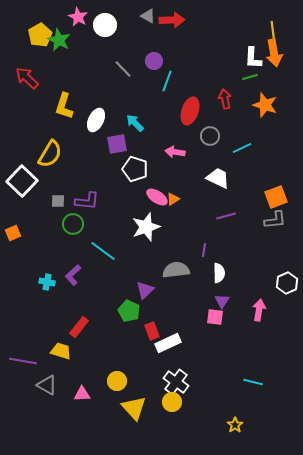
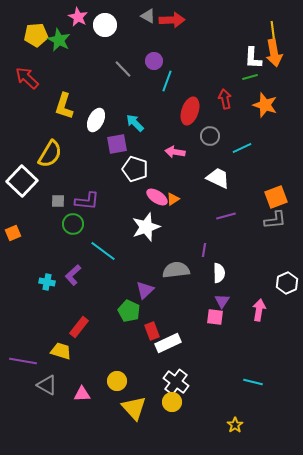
yellow pentagon at (40, 35): moved 4 px left; rotated 25 degrees clockwise
